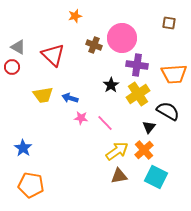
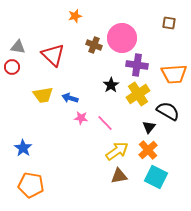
gray triangle: rotated 21 degrees counterclockwise
orange cross: moved 4 px right
